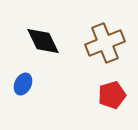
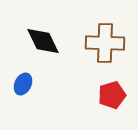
brown cross: rotated 24 degrees clockwise
